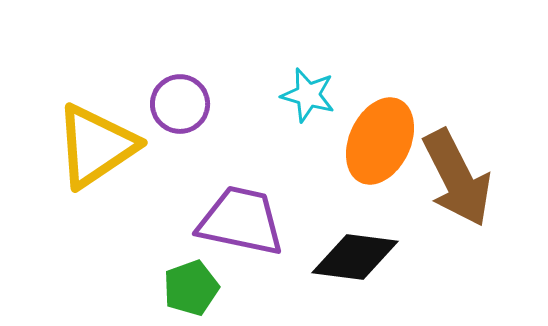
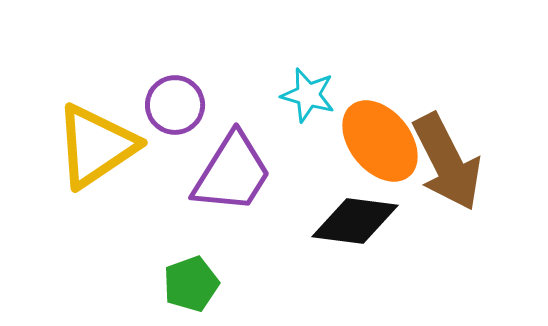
purple circle: moved 5 px left, 1 px down
orange ellipse: rotated 64 degrees counterclockwise
brown arrow: moved 10 px left, 16 px up
purple trapezoid: moved 9 px left, 48 px up; rotated 110 degrees clockwise
black diamond: moved 36 px up
green pentagon: moved 4 px up
